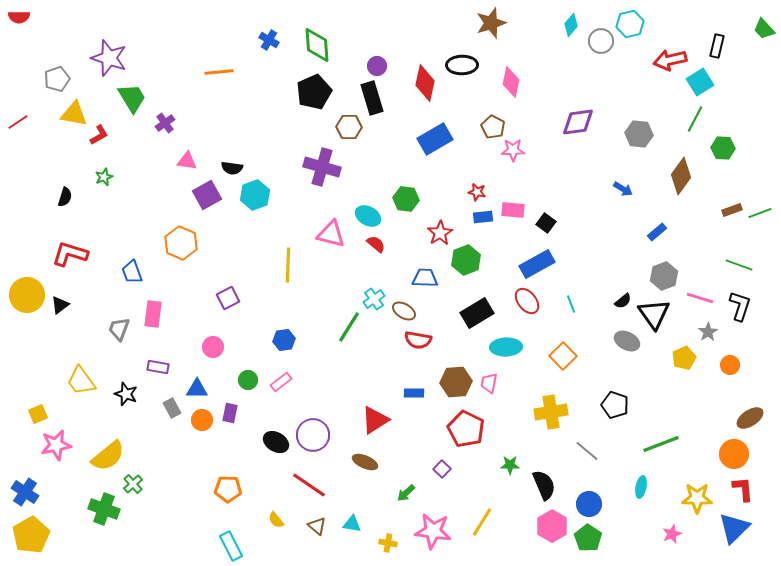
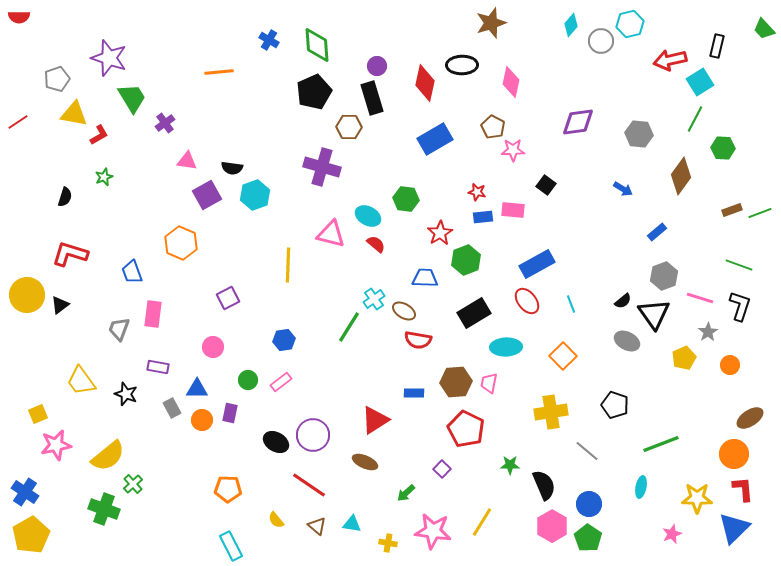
black square at (546, 223): moved 38 px up
black rectangle at (477, 313): moved 3 px left
